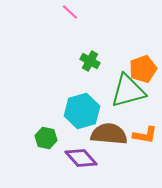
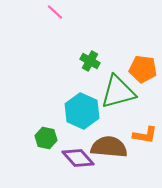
pink line: moved 15 px left
orange pentagon: rotated 28 degrees clockwise
green triangle: moved 10 px left, 1 px down
cyan hexagon: rotated 20 degrees counterclockwise
brown semicircle: moved 13 px down
purple diamond: moved 3 px left
